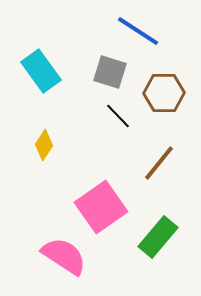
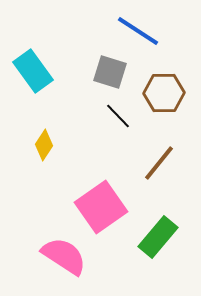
cyan rectangle: moved 8 px left
